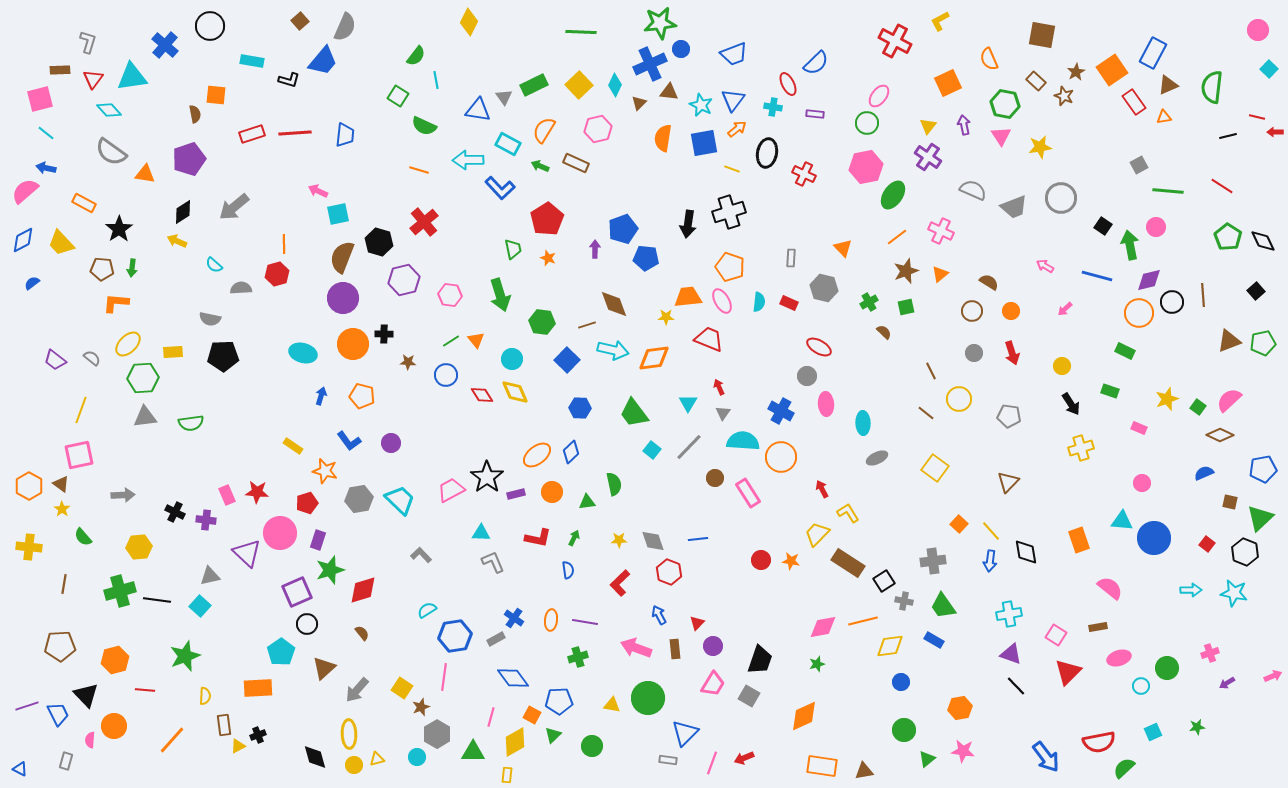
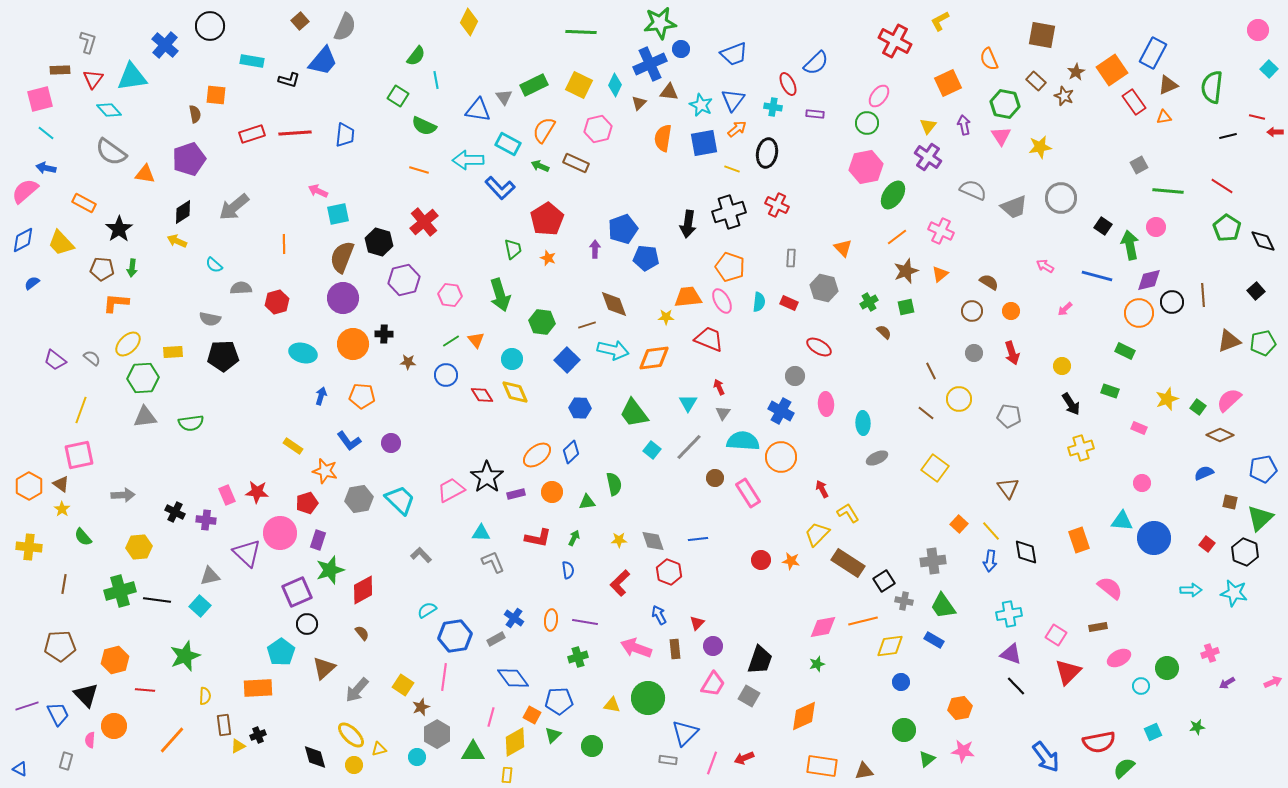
yellow square at (579, 85): rotated 20 degrees counterclockwise
red cross at (804, 174): moved 27 px left, 31 px down
green pentagon at (1228, 237): moved 1 px left, 9 px up
red hexagon at (277, 274): moved 28 px down
gray circle at (807, 376): moved 12 px left
orange pentagon at (362, 396): rotated 10 degrees counterclockwise
brown triangle at (1008, 482): moved 6 px down; rotated 20 degrees counterclockwise
red diamond at (363, 590): rotated 12 degrees counterclockwise
pink ellipse at (1119, 658): rotated 10 degrees counterclockwise
pink arrow at (1273, 676): moved 6 px down
yellow square at (402, 688): moved 1 px right, 3 px up
yellow ellipse at (349, 734): moved 2 px right, 1 px down; rotated 44 degrees counterclockwise
yellow triangle at (377, 759): moved 2 px right, 10 px up
